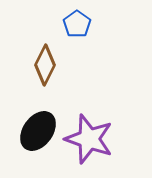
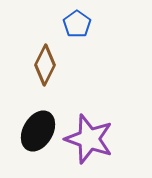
black ellipse: rotated 6 degrees counterclockwise
